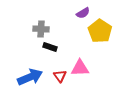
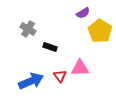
gray cross: moved 13 px left; rotated 28 degrees clockwise
blue arrow: moved 1 px right, 4 px down
